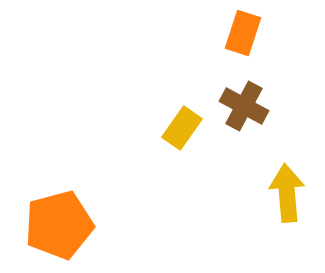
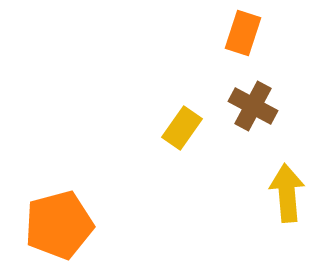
brown cross: moved 9 px right
